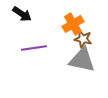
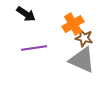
black arrow: moved 4 px right
brown star: moved 1 px right, 1 px up
gray triangle: rotated 12 degrees clockwise
